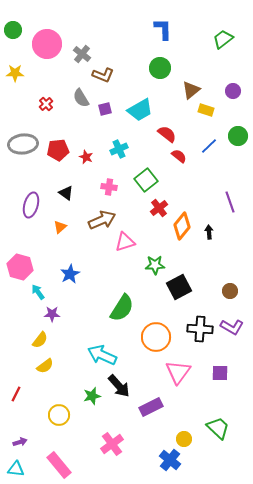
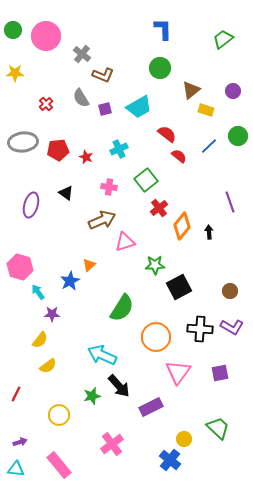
pink circle at (47, 44): moved 1 px left, 8 px up
cyan trapezoid at (140, 110): moved 1 px left, 3 px up
gray ellipse at (23, 144): moved 2 px up
orange triangle at (60, 227): moved 29 px right, 38 px down
blue star at (70, 274): moved 7 px down
yellow semicircle at (45, 366): moved 3 px right
purple square at (220, 373): rotated 12 degrees counterclockwise
